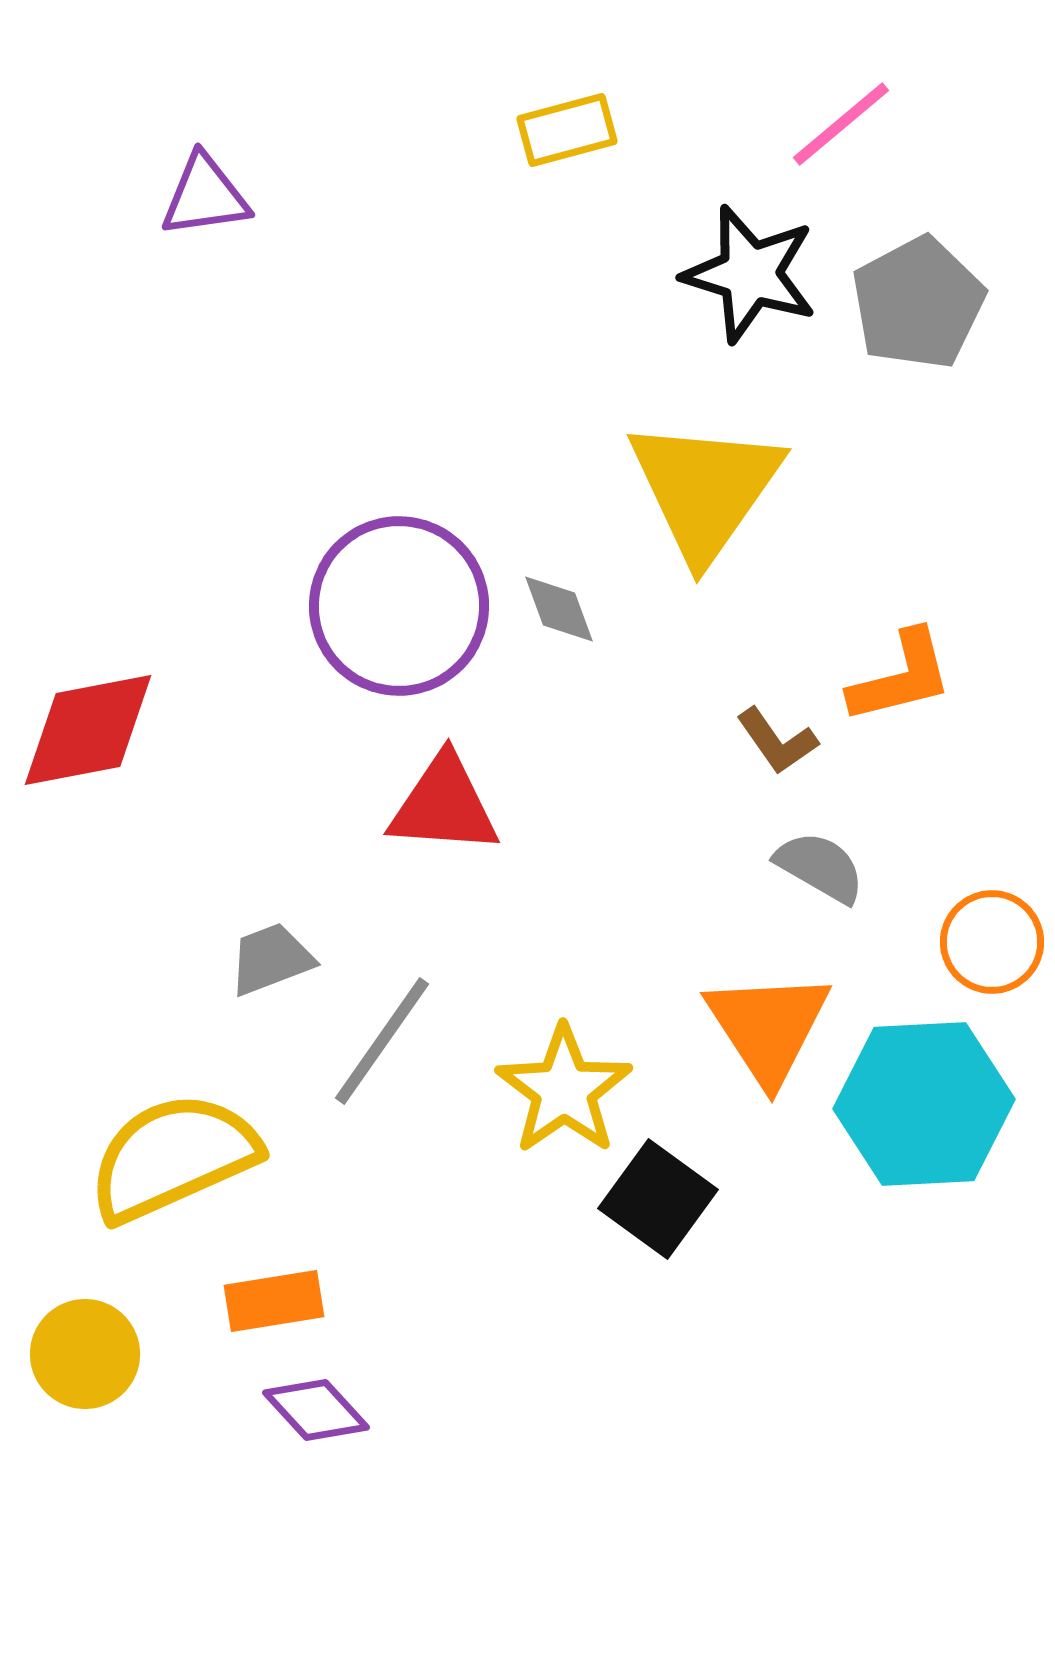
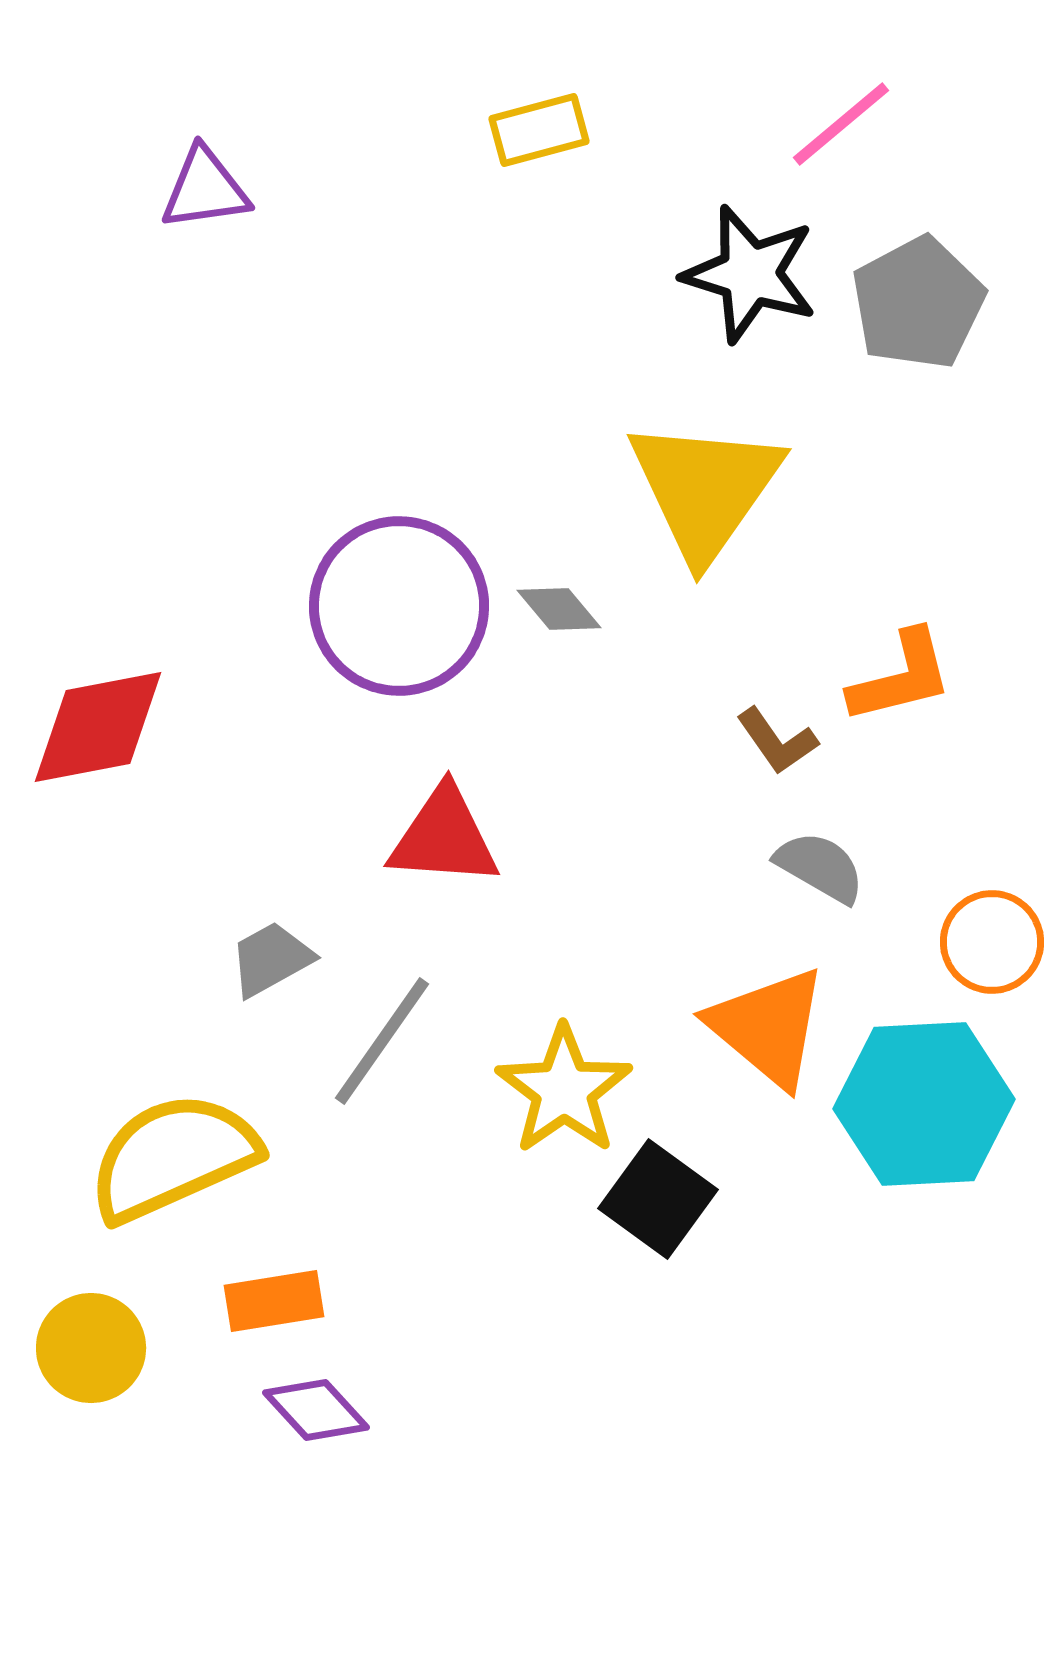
yellow rectangle: moved 28 px left
purple triangle: moved 7 px up
gray diamond: rotated 20 degrees counterclockwise
red diamond: moved 10 px right, 3 px up
red triangle: moved 32 px down
gray trapezoid: rotated 8 degrees counterclockwise
orange triangle: rotated 17 degrees counterclockwise
yellow circle: moved 6 px right, 6 px up
